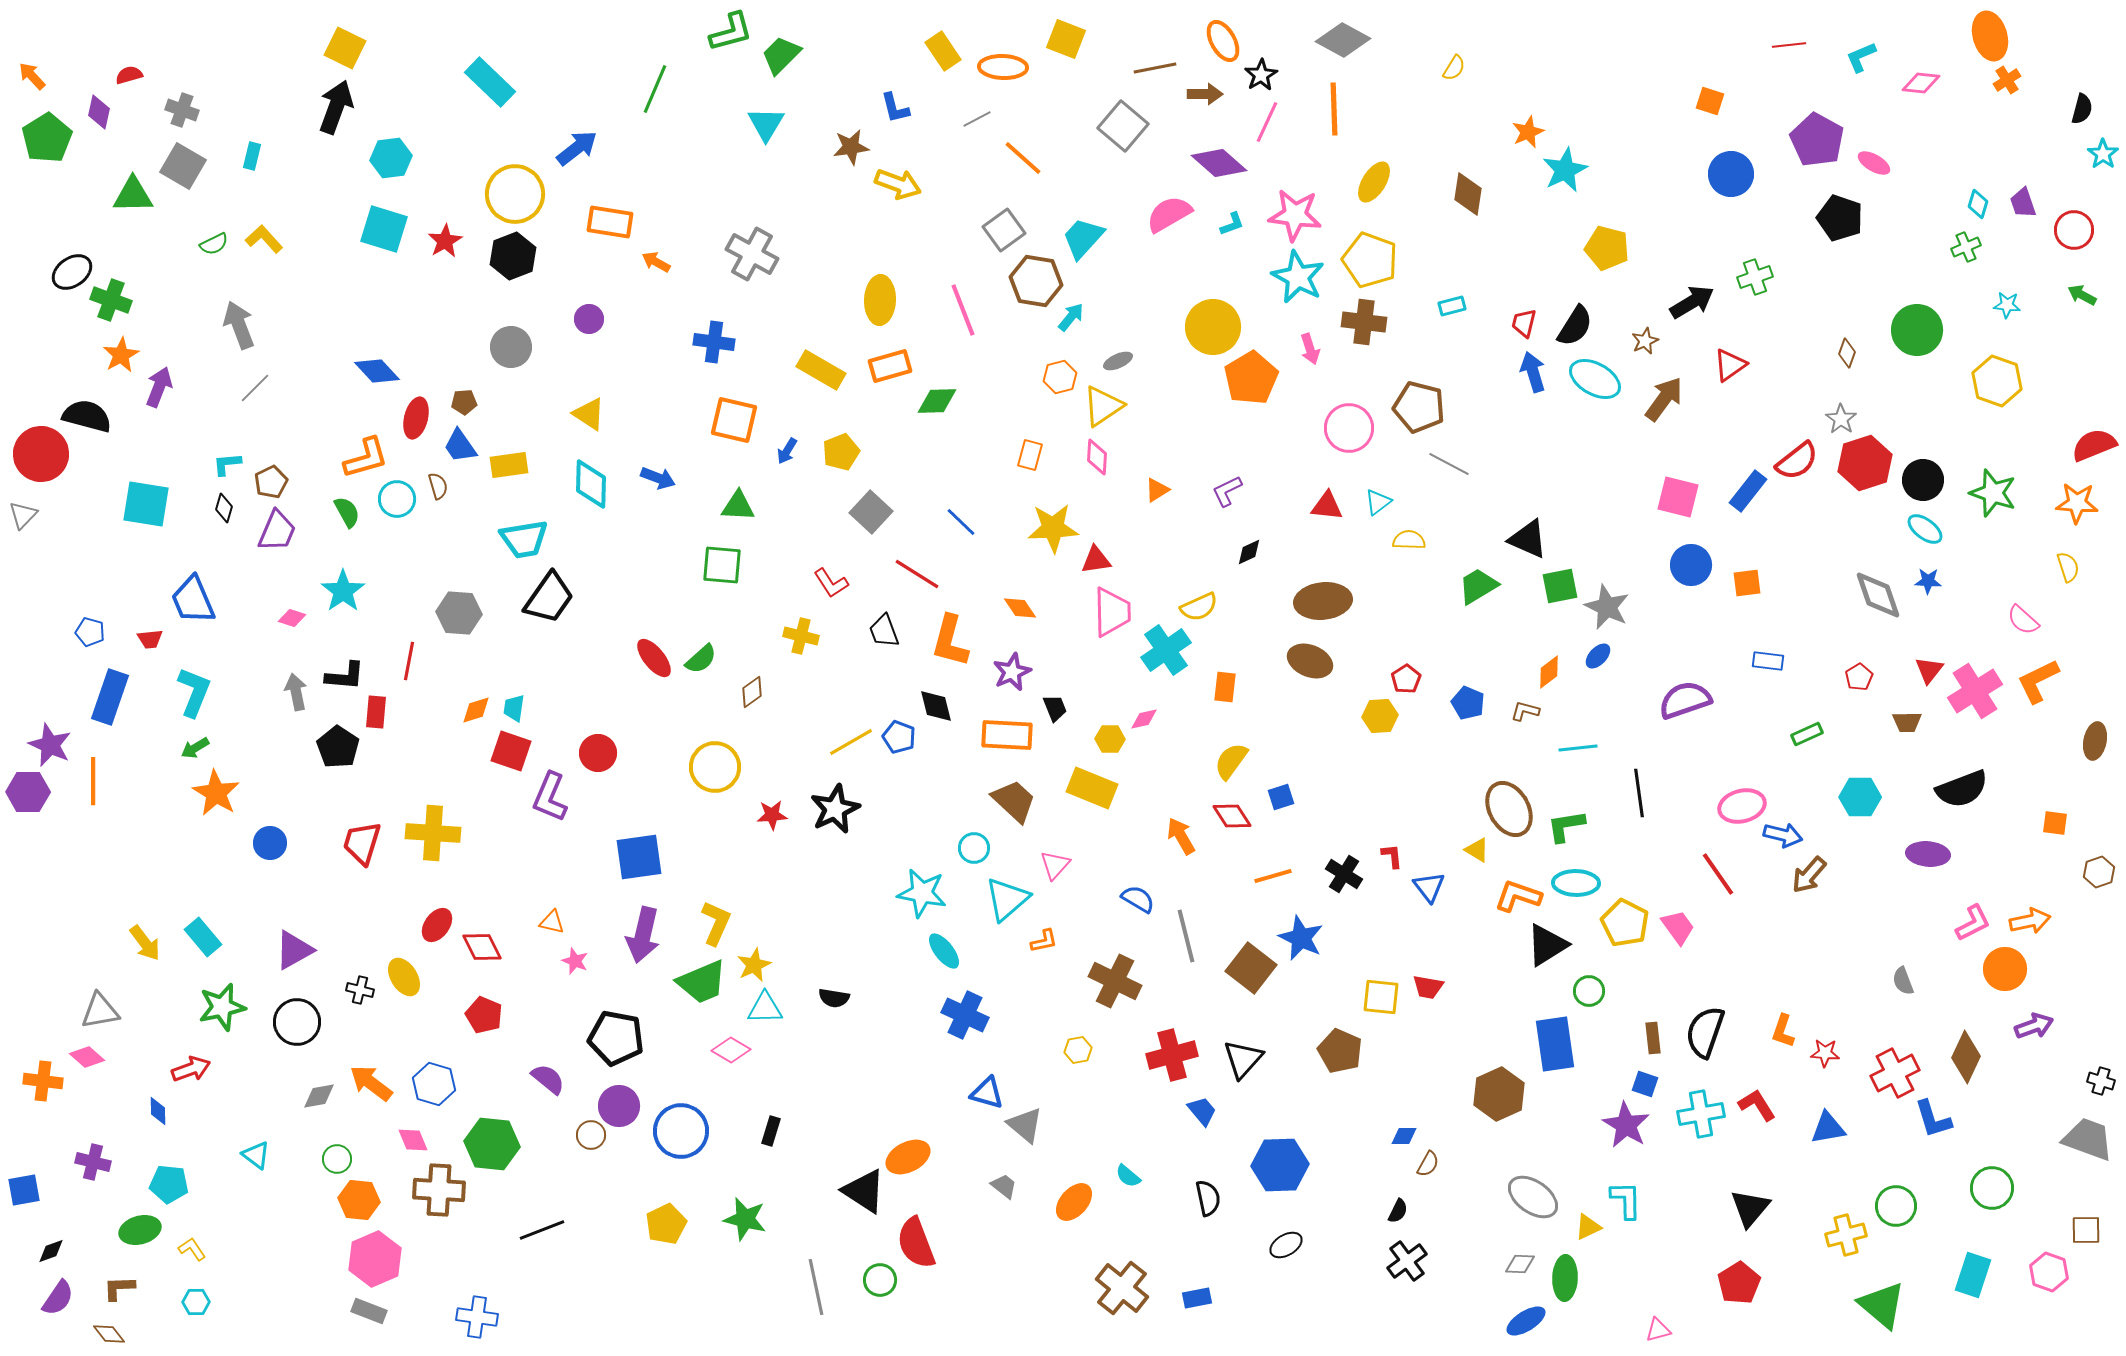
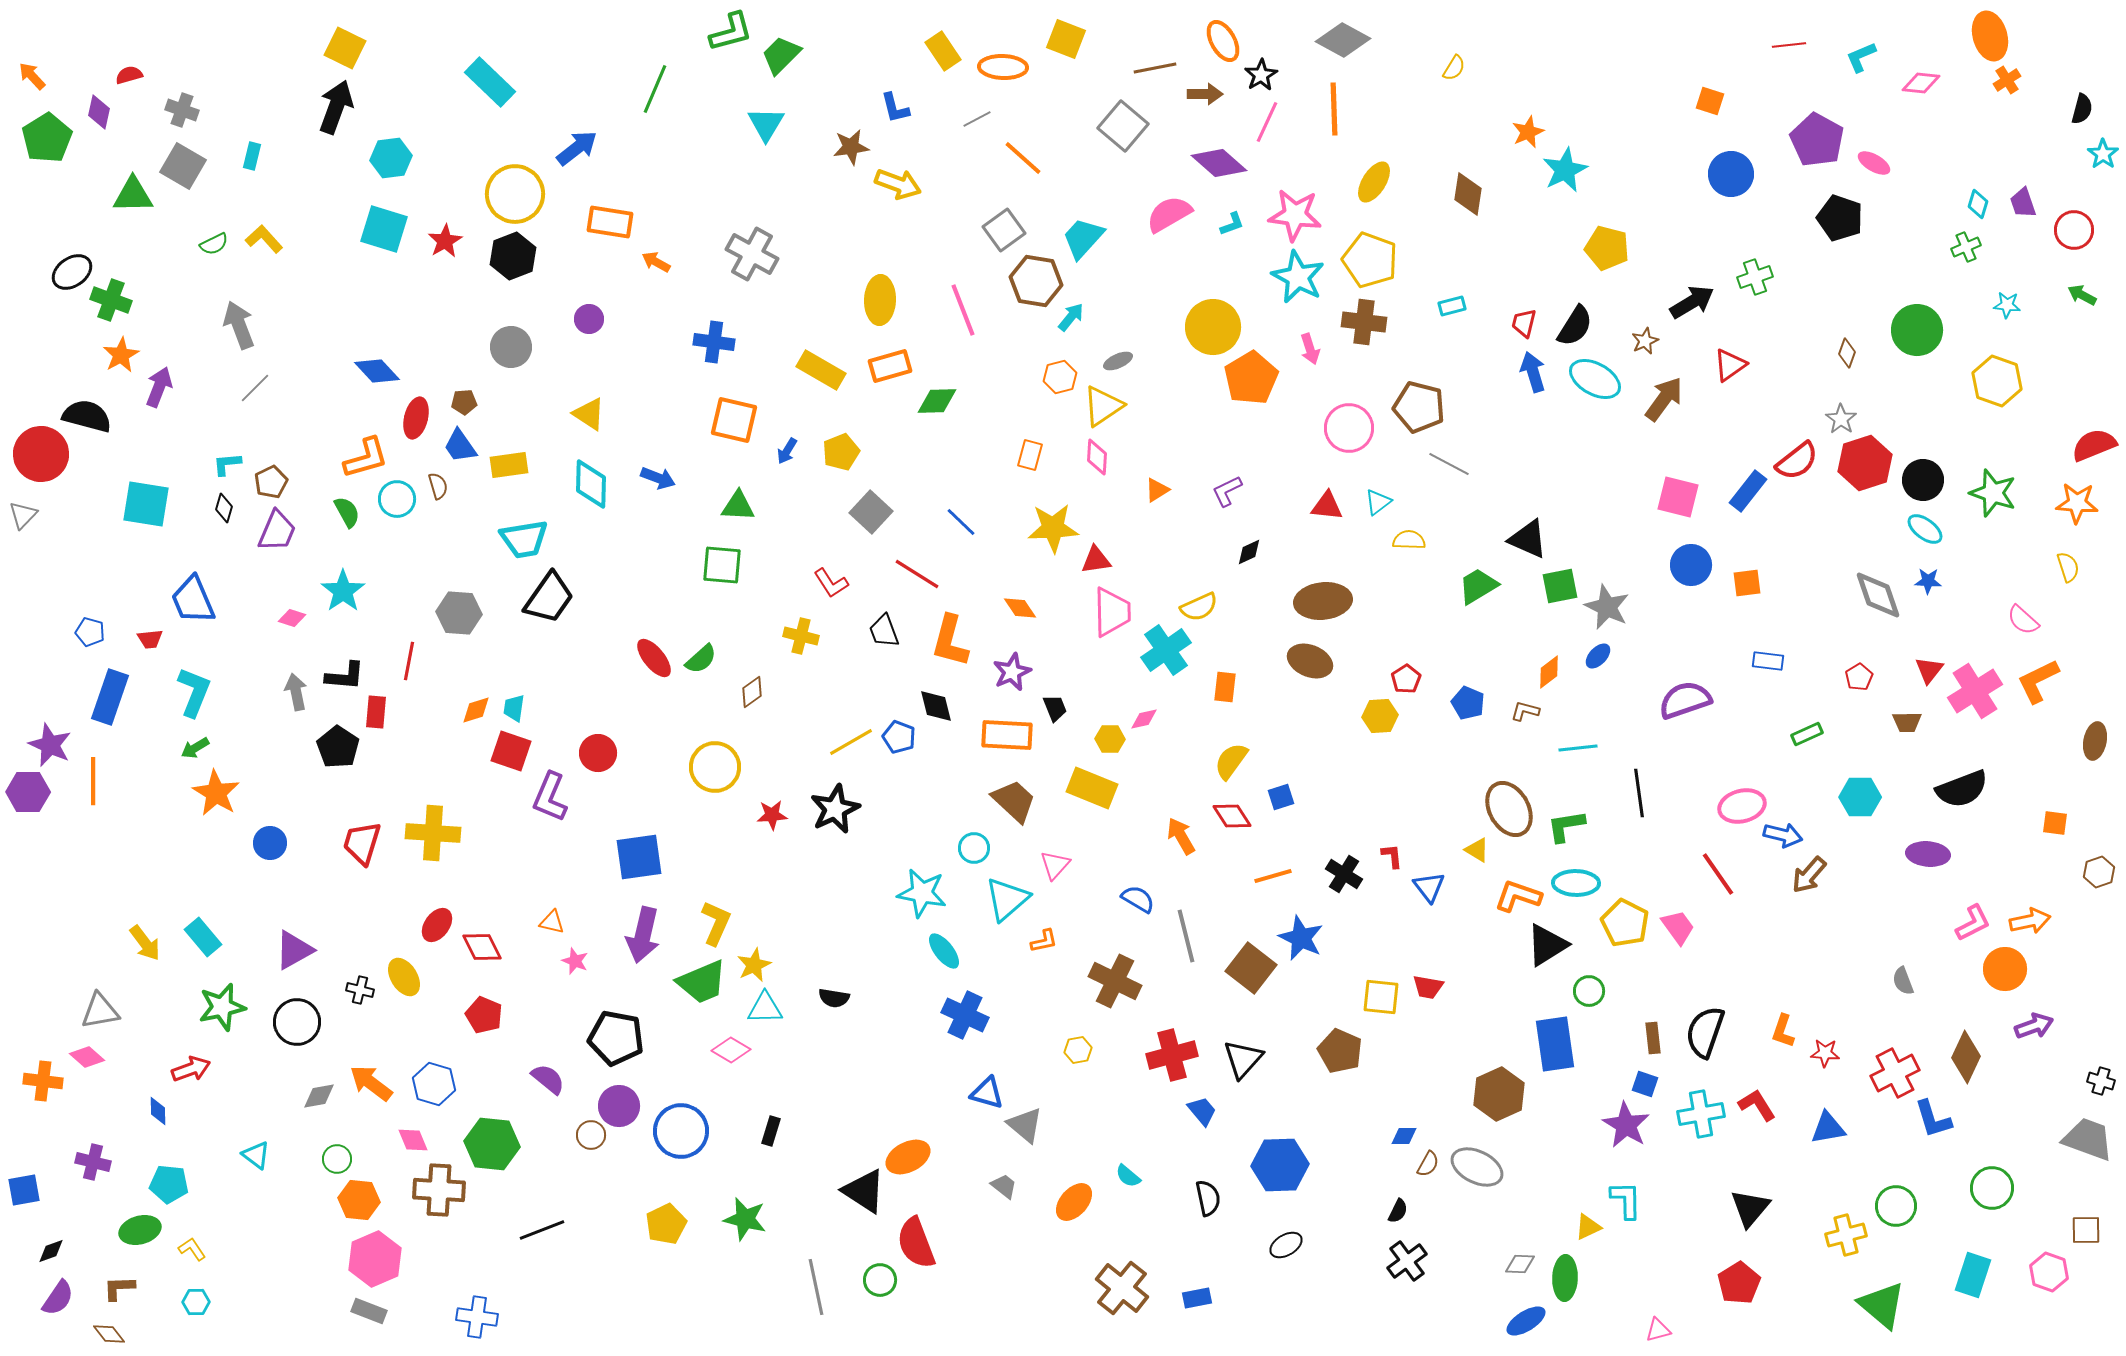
gray ellipse at (1533, 1197): moved 56 px left, 30 px up; rotated 9 degrees counterclockwise
